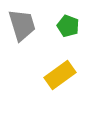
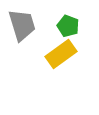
yellow rectangle: moved 1 px right, 21 px up
